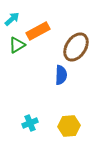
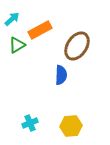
orange rectangle: moved 2 px right, 1 px up
brown ellipse: moved 1 px right, 1 px up
yellow hexagon: moved 2 px right
